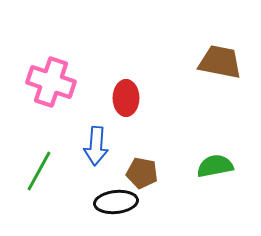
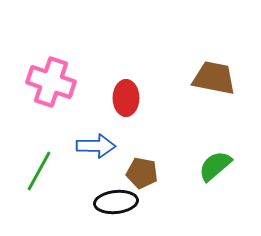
brown trapezoid: moved 6 px left, 16 px down
blue arrow: rotated 93 degrees counterclockwise
green semicircle: rotated 30 degrees counterclockwise
